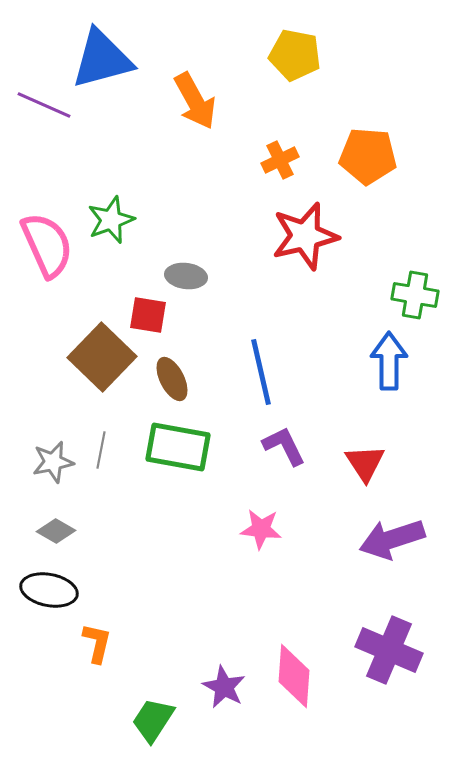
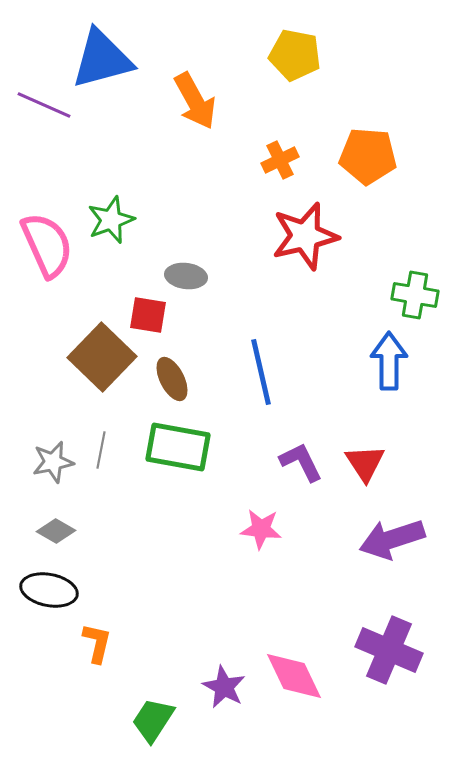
purple L-shape: moved 17 px right, 16 px down
pink diamond: rotated 30 degrees counterclockwise
